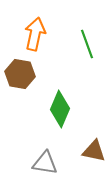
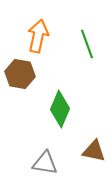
orange arrow: moved 3 px right, 2 px down
